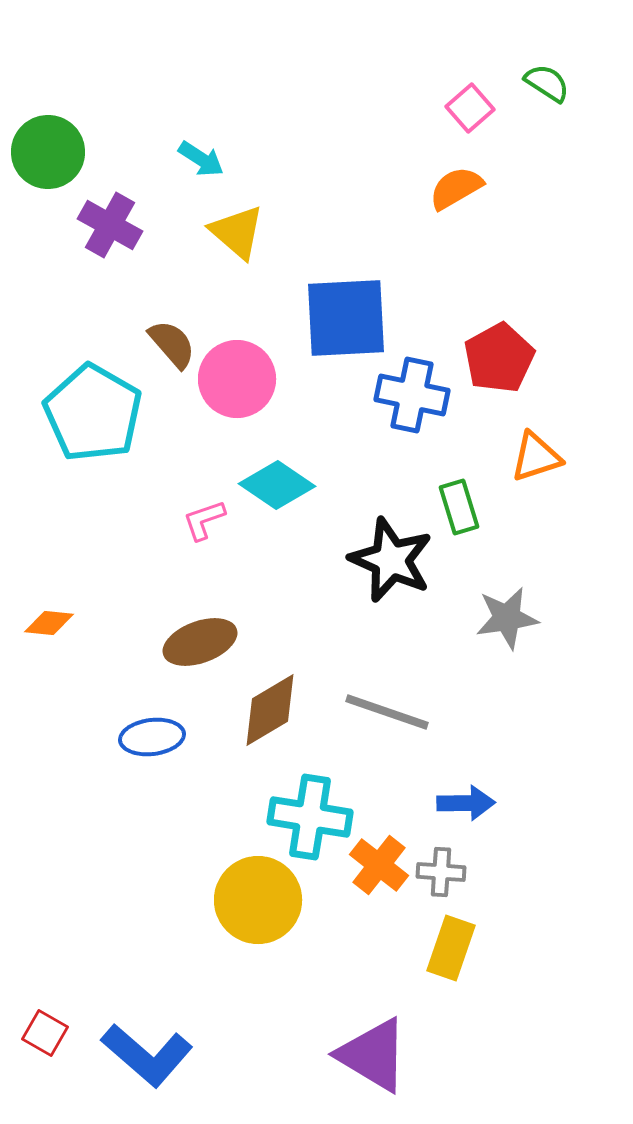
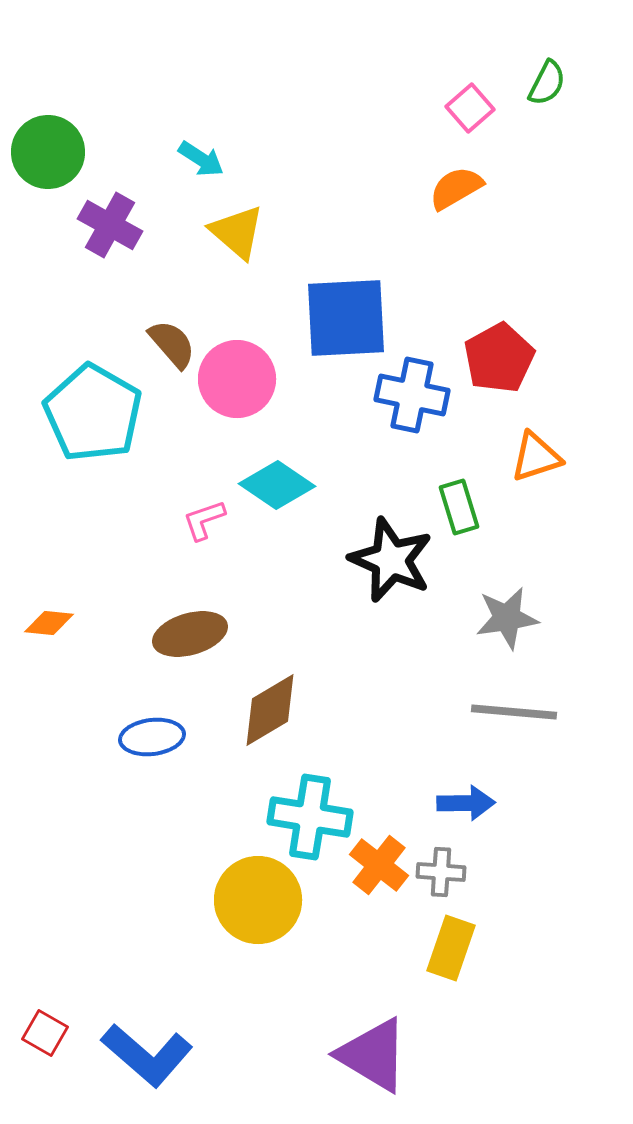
green semicircle: rotated 84 degrees clockwise
brown ellipse: moved 10 px left, 8 px up; rotated 4 degrees clockwise
gray line: moved 127 px right; rotated 14 degrees counterclockwise
